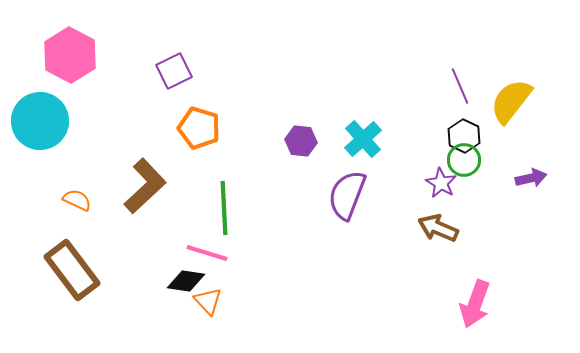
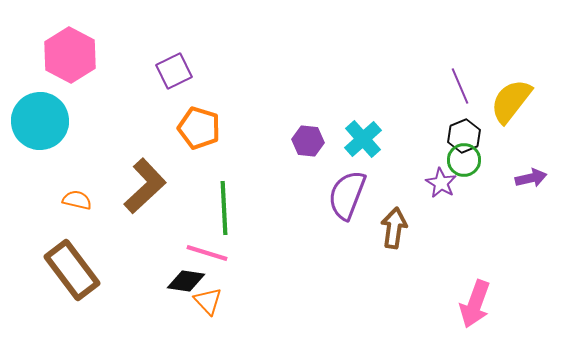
black hexagon: rotated 12 degrees clockwise
purple hexagon: moved 7 px right
orange semicircle: rotated 12 degrees counterclockwise
brown arrow: moved 44 px left; rotated 75 degrees clockwise
